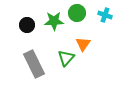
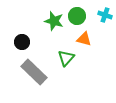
green circle: moved 3 px down
green star: rotated 18 degrees clockwise
black circle: moved 5 px left, 17 px down
orange triangle: moved 1 px right, 5 px up; rotated 49 degrees counterclockwise
gray rectangle: moved 8 px down; rotated 20 degrees counterclockwise
